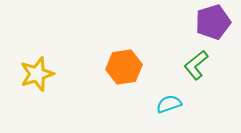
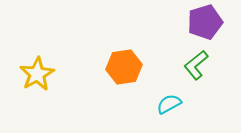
purple pentagon: moved 8 px left
yellow star: rotated 12 degrees counterclockwise
cyan semicircle: rotated 10 degrees counterclockwise
